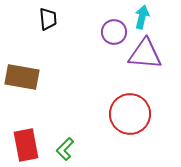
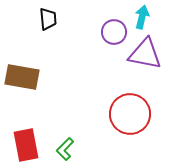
purple triangle: rotated 6 degrees clockwise
